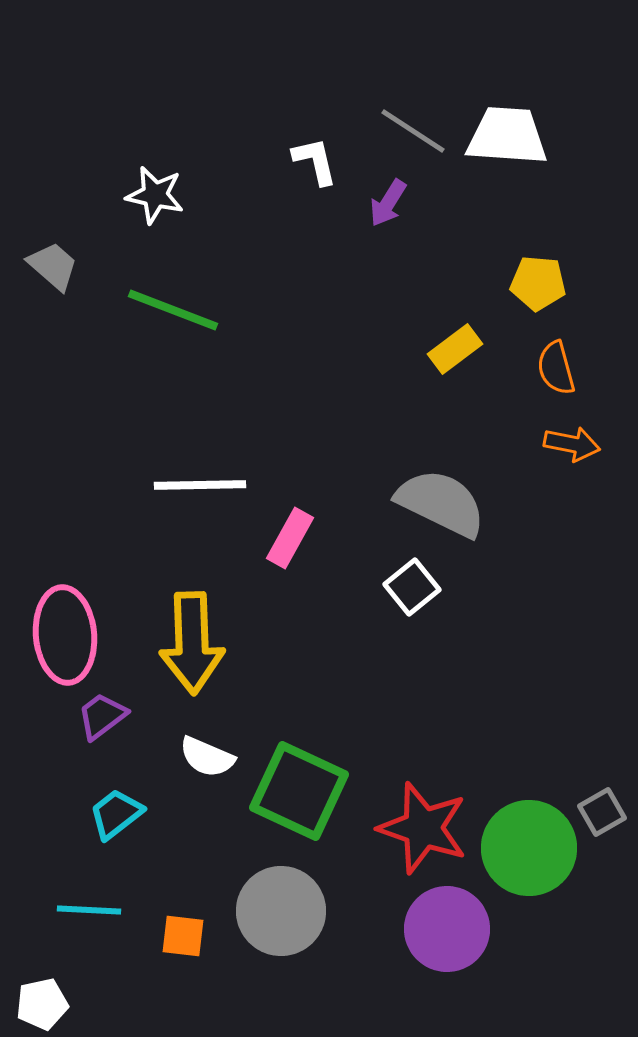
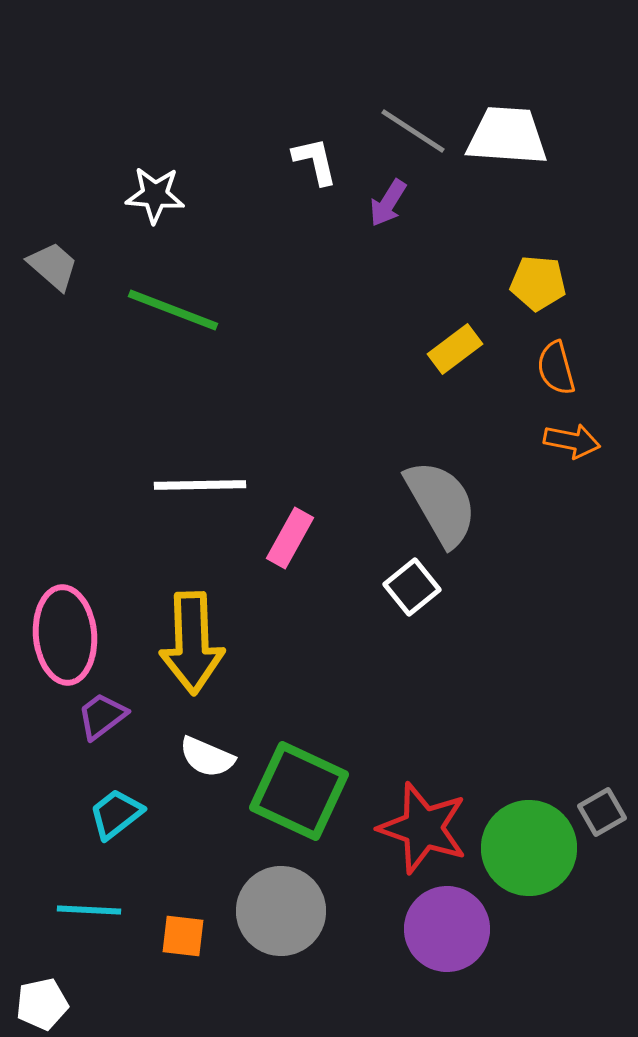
white star: rotated 8 degrees counterclockwise
orange arrow: moved 3 px up
gray semicircle: rotated 34 degrees clockwise
